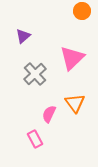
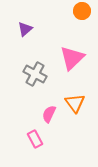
purple triangle: moved 2 px right, 7 px up
gray cross: rotated 20 degrees counterclockwise
